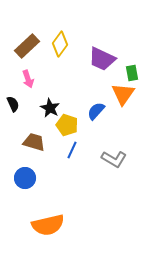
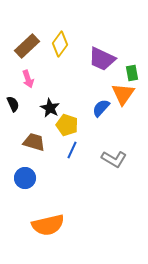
blue semicircle: moved 5 px right, 3 px up
